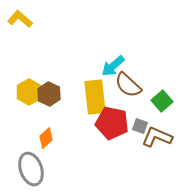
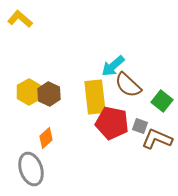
green square: rotated 10 degrees counterclockwise
brown L-shape: moved 2 px down
